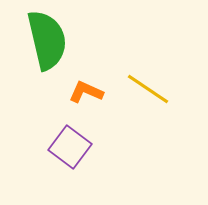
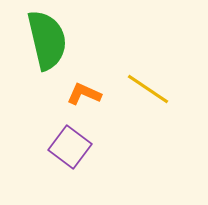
orange L-shape: moved 2 px left, 2 px down
